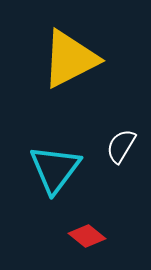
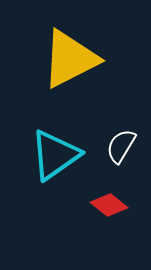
cyan triangle: moved 14 px up; rotated 18 degrees clockwise
red diamond: moved 22 px right, 31 px up
